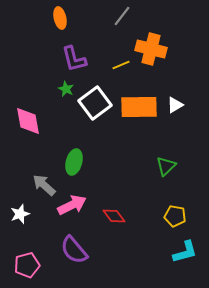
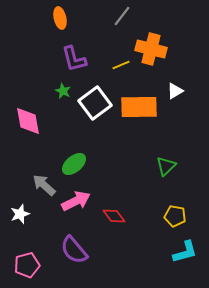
green star: moved 3 px left, 2 px down
white triangle: moved 14 px up
green ellipse: moved 2 px down; rotated 35 degrees clockwise
pink arrow: moved 4 px right, 4 px up
